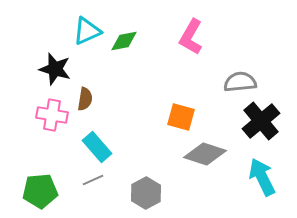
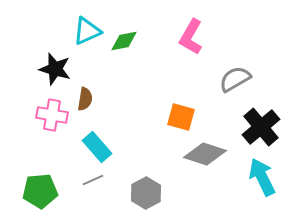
gray semicircle: moved 5 px left, 3 px up; rotated 24 degrees counterclockwise
black cross: moved 6 px down
